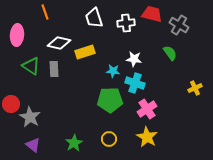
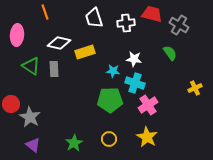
pink cross: moved 1 px right, 4 px up
